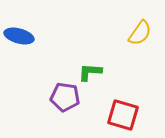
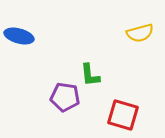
yellow semicircle: rotated 40 degrees clockwise
green L-shape: moved 3 px down; rotated 100 degrees counterclockwise
